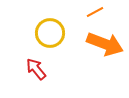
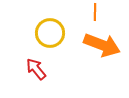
orange line: rotated 60 degrees counterclockwise
orange arrow: moved 3 px left, 1 px down
